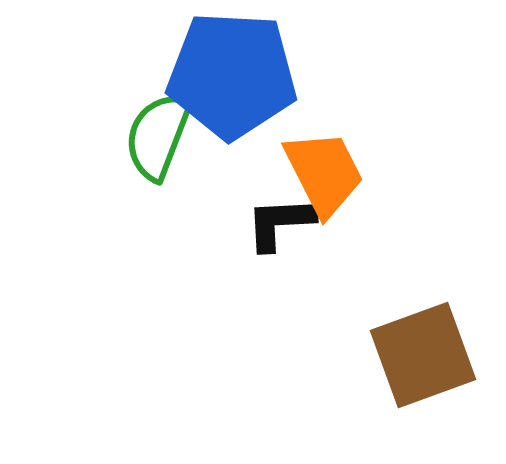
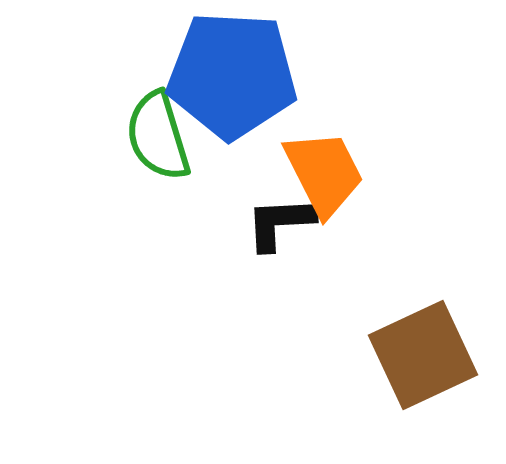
green semicircle: rotated 38 degrees counterclockwise
brown square: rotated 5 degrees counterclockwise
